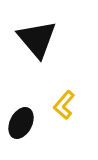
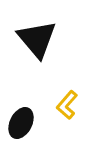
yellow L-shape: moved 3 px right
